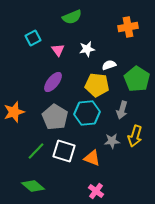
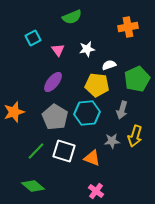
green pentagon: rotated 15 degrees clockwise
